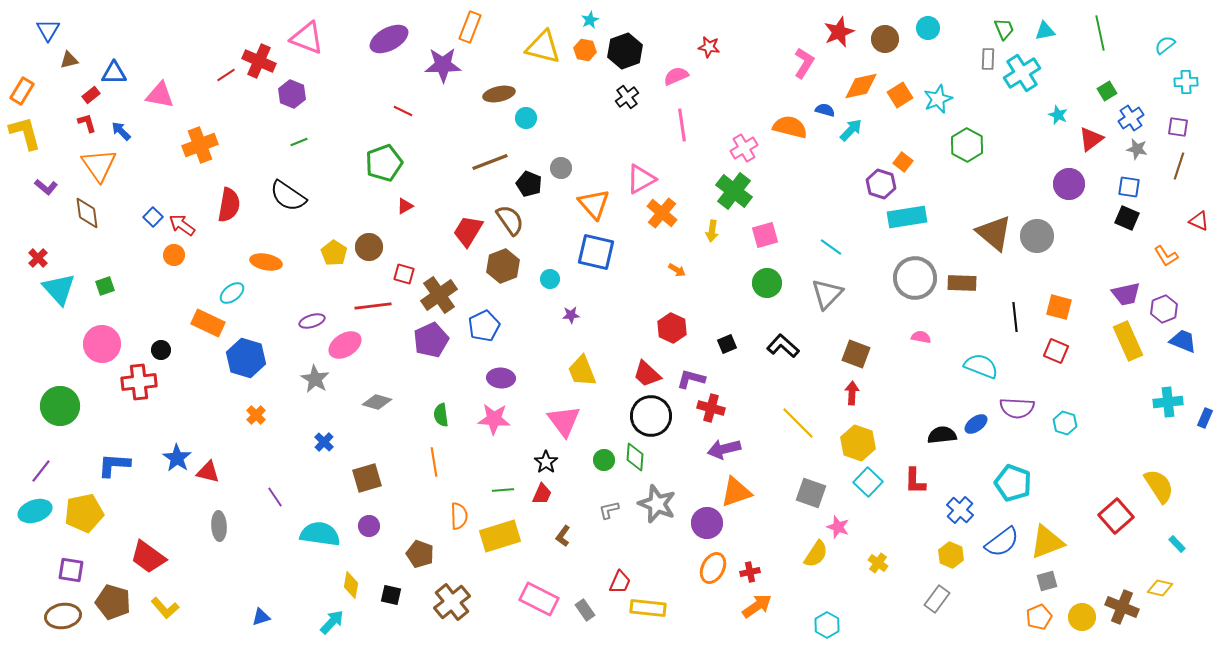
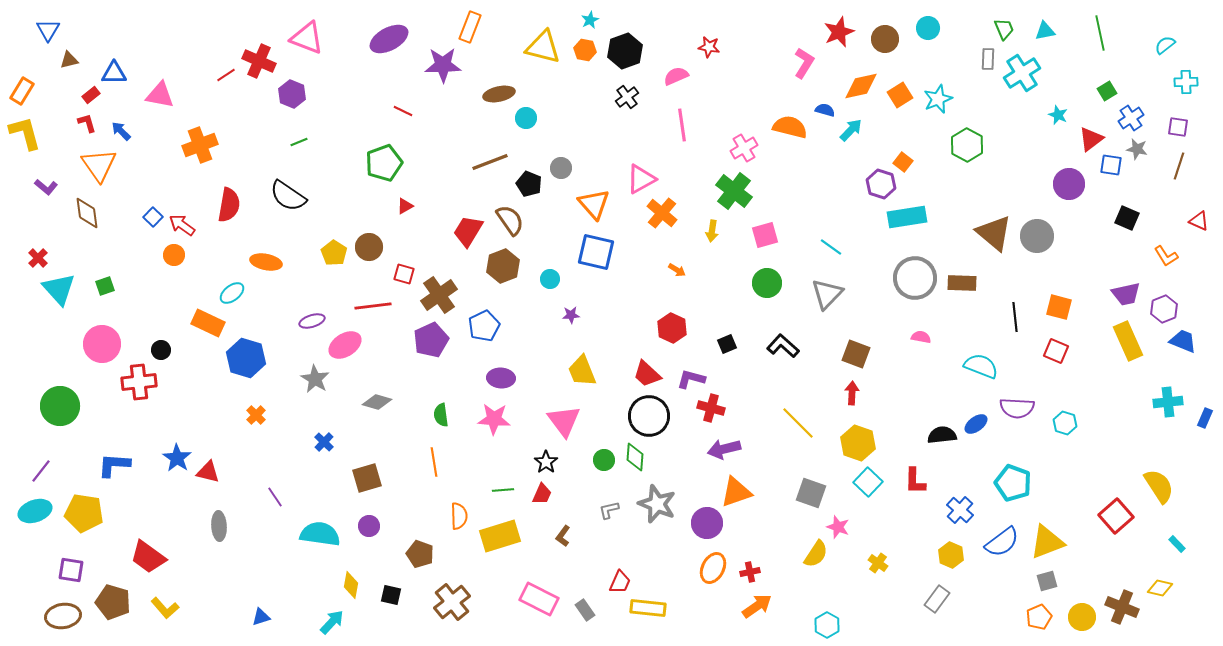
blue square at (1129, 187): moved 18 px left, 22 px up
black circle at (651, 416): moved 2 px left
yellow pentagon at (84, 513): rotated 21 degrees clockwise
